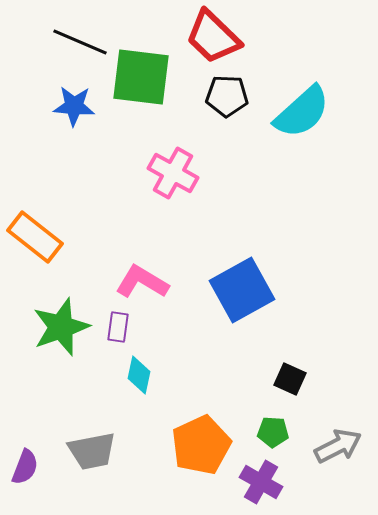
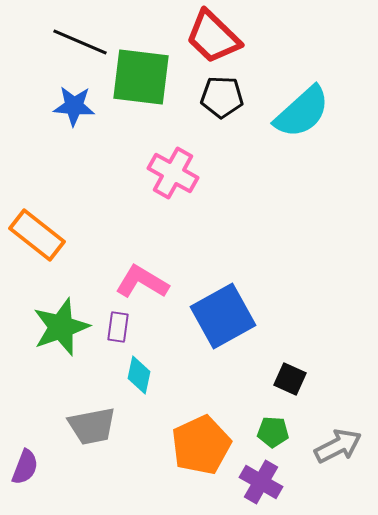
black pentagon: moved 5 px left, 1 px down
orange rectangle: moved 2 px right, 2 px up
blue square: moved 19 px left, 26 px down
gray trapezoid: moved 25 px up
